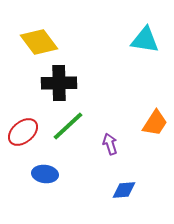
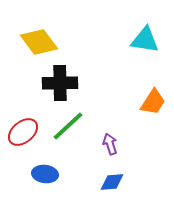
black cross: moved 1 px right
orange trapezoid: moved 2 px left, 21 px up
blue diamond: moved 12 px left, 8 px up
